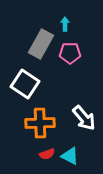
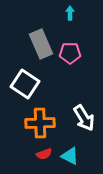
cyan arrow: moved 5 px right, 11 px up
gray rectangle: rotated 52 degrees counterclockwise
white arrow: rotated 8 degrees clockwise
red semicircle: moved 3 px left
